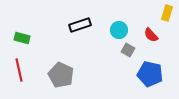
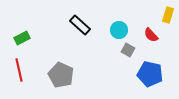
yellow rectangle: moved 1 px right, 2 px down
black rectangle: rotated 60 degrees clockwise
green rectangle: rotated 42 degrees counterclockwise
